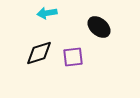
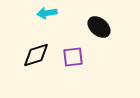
black diamond: moved 3 px left, 2 px down
